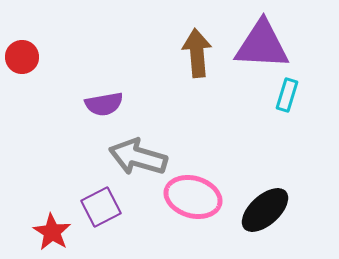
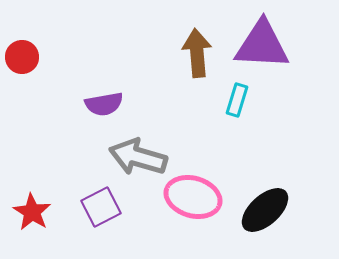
cyan rectangle: moved 50 px left, 5 px down
red star: moved 20 px left, 20 px up
